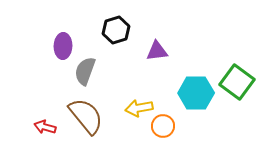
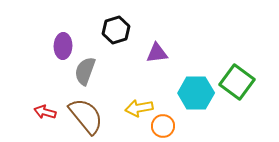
purple triangle: moved 2 px down
red arrow: moved 15 px up
